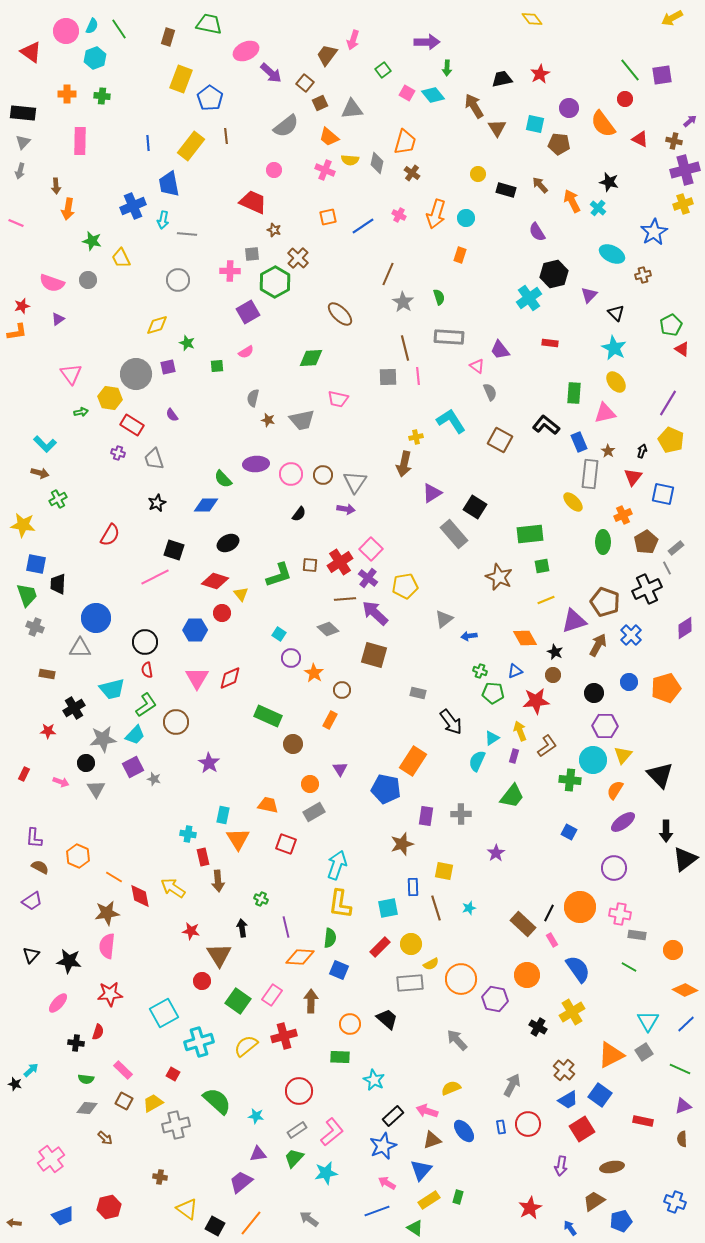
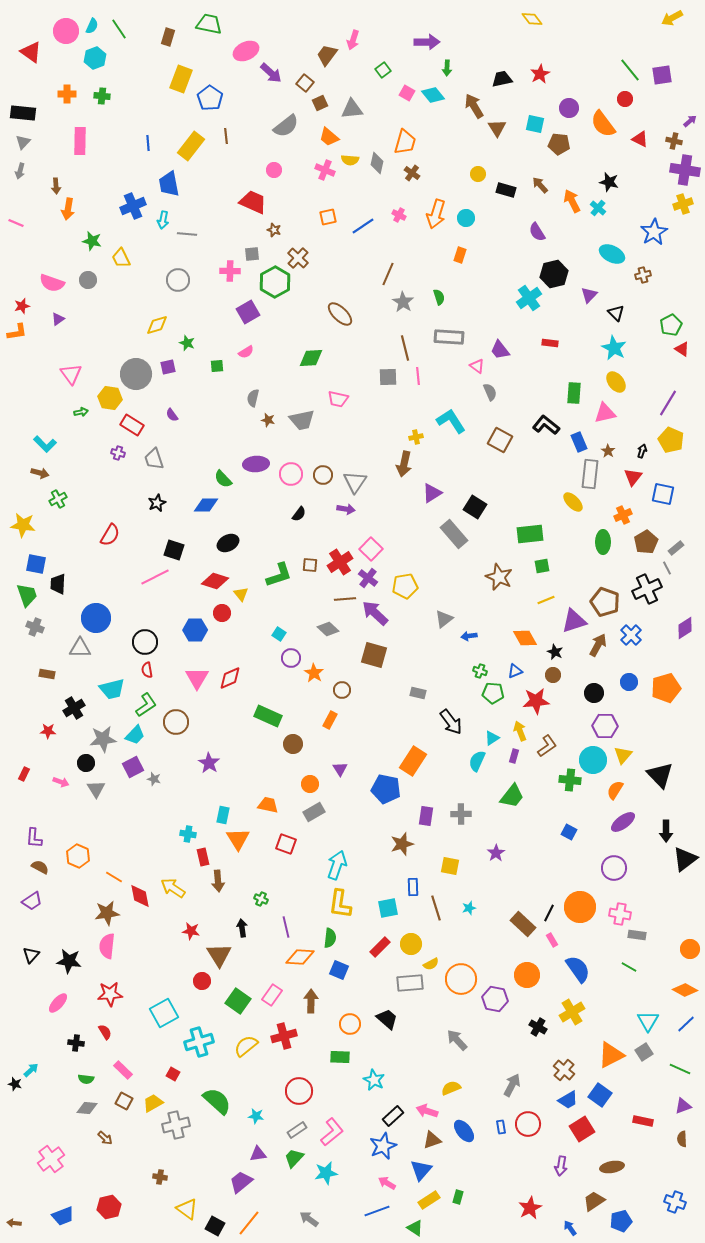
purple cross at (685, 170): rotated 24 degrees clockwise
yellow square at (444, 871): moved 6 px right, 5 px up
orange circle at (673, 950): moved 17 px right, 1 px up
red semicircle at (98, 1032): moved 7 px right; rotated 49 degrees counterclockwise
orange line at (251, 1223): moved 2 px left
